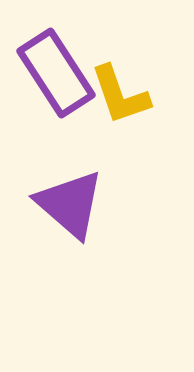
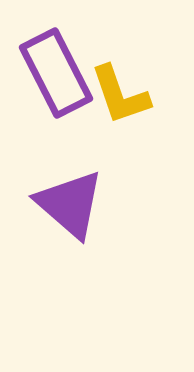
purple rectangle: rotated 6 degrees clockwise
